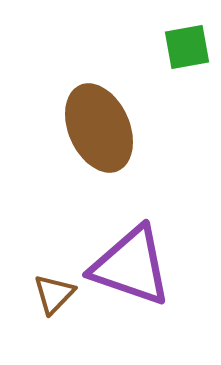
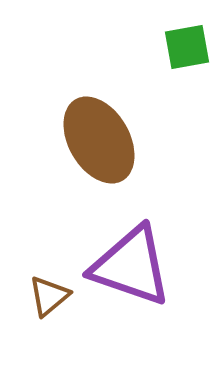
brown ellipse: moved 12 px down; rotated 6 degrees counterclockwise
brown triangle: moved 5 px left, 2 px down; rotated 6 degrees clockwise
